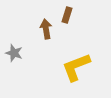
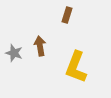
brown arrow: moved 6 px left, 17 px down
yellow L-shape: rotated 48 degrees counterclockwise
